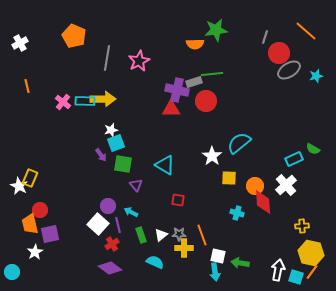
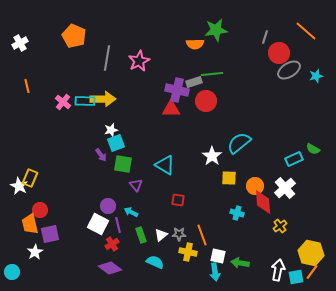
white cross at (286, 185): moved 1 px left, 3 px down
white square at (98, 224): rotated 15 degrees counterclockwise
yellow cross at (302, 226): moved 22 px left; rotated 32 degrees counterclockwise
yellow cross at (184, 248): moved 4 px right, 4 px down; rotated 12 degrees clockwise
cyan square at (296, 277): rotated 28 degrees counterclockwise
